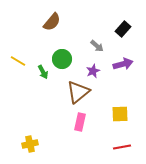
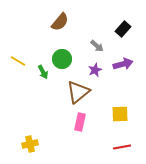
brown semicircle: moved 8 px right
purple star: moved 2 px right, 1 px up
